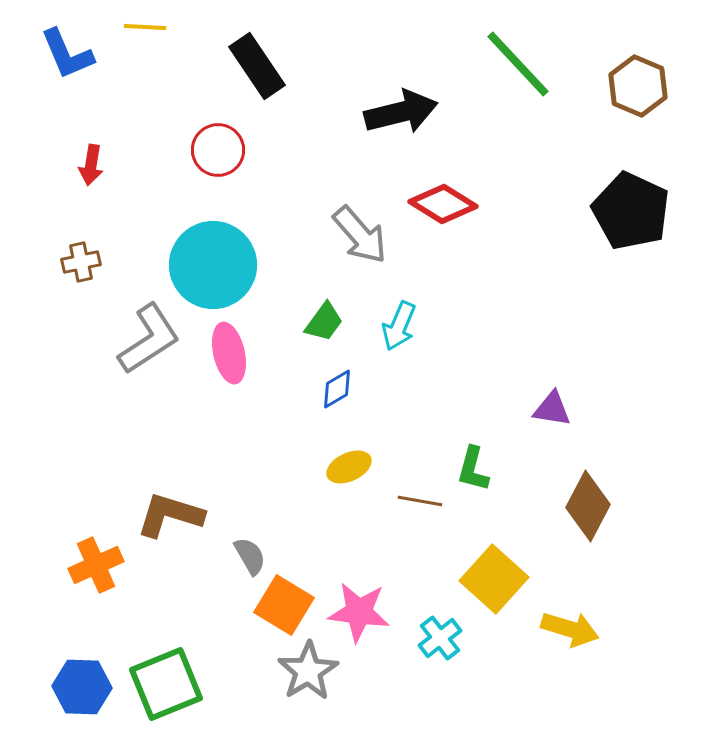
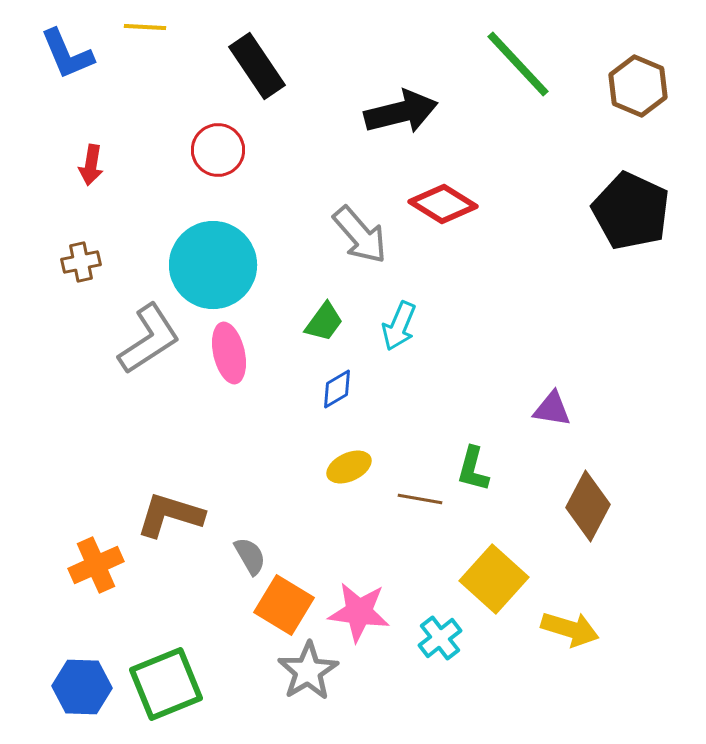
brown line: moved 2 px up
